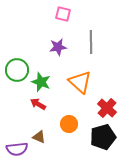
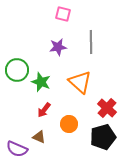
red arrow: moved 6 px right, 6 px down; rotated 84 degrees counterclockwise
purple semicircle: rotated 30 degrees clockwise
